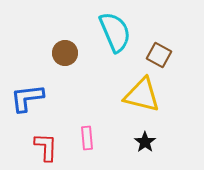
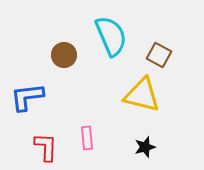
cyan semicircle: moved 4 px left, 4 px down
brown circle: moved 1 px left, 2 px down
blue L-shape: moved 1 px up
black star: moved 5 px down; rotated 20 degrees clockwise
